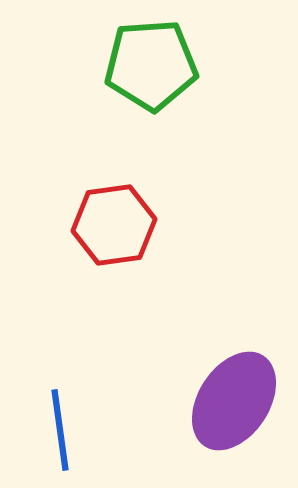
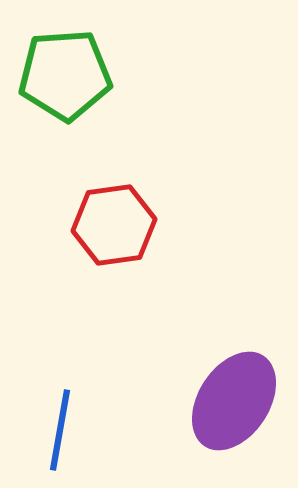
green pentagon: moved 86 px left, 10 px down
blue line: rotated 18 degrees clockwise
